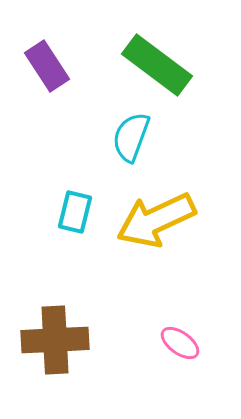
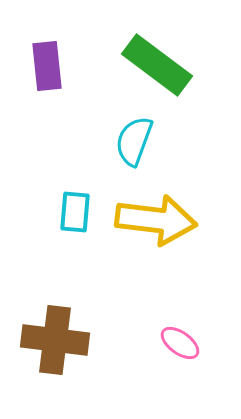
purple rectangle: rotated 27 degrees clockwise
cyan semicircle: moved 3 px right, 4 px down
cyan rectangle: rotated 9 degrees counterclockwise
yellow arrow: rotated 148 degrees counterclockwise
brown cross: rotated 10 degrees clockwise
